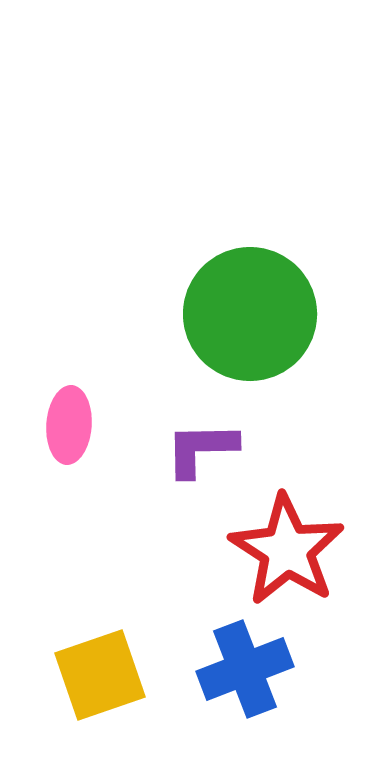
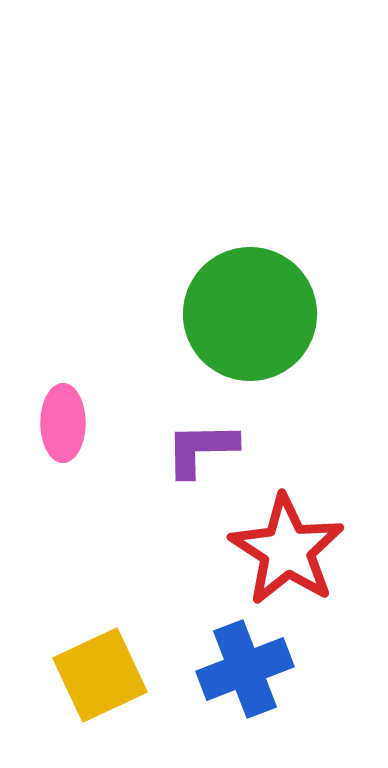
pink ellipse: moved 6 px left, 2 px up; rotated 4 degrees counterclockwise
yellow square: rotated 6 degrees counterclockwise
